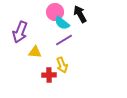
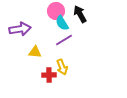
pink circle: moved 1 px right, 1 px up
cyan semicircle: rotated 21 degrees clockwise
purple arrow: moved 3 px up; rotated 120 degrees counterclockwise
yellow arrow: moved 2 px down
